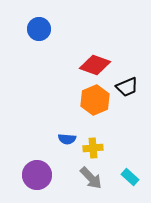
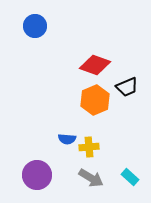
blue circle: moved 4 px left, 3 px up
yellow cross: moved 4 px left, 1 px up
gray arrow: rotated 15 degrees counterclockwise
